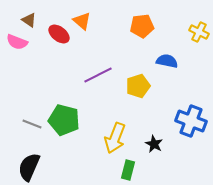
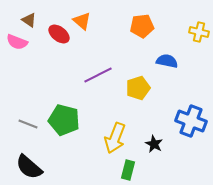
yellow cross: rotated 12 degrees counterclockwise
yellow pentagon: moved 2 px down
gray line: moved 4 px left
black semicircle: rotated 72 degrees counterclockwise
